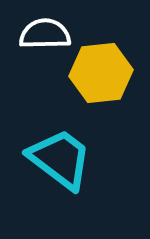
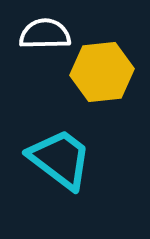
yellow hexagon: moved 1 px right, 1 px up
